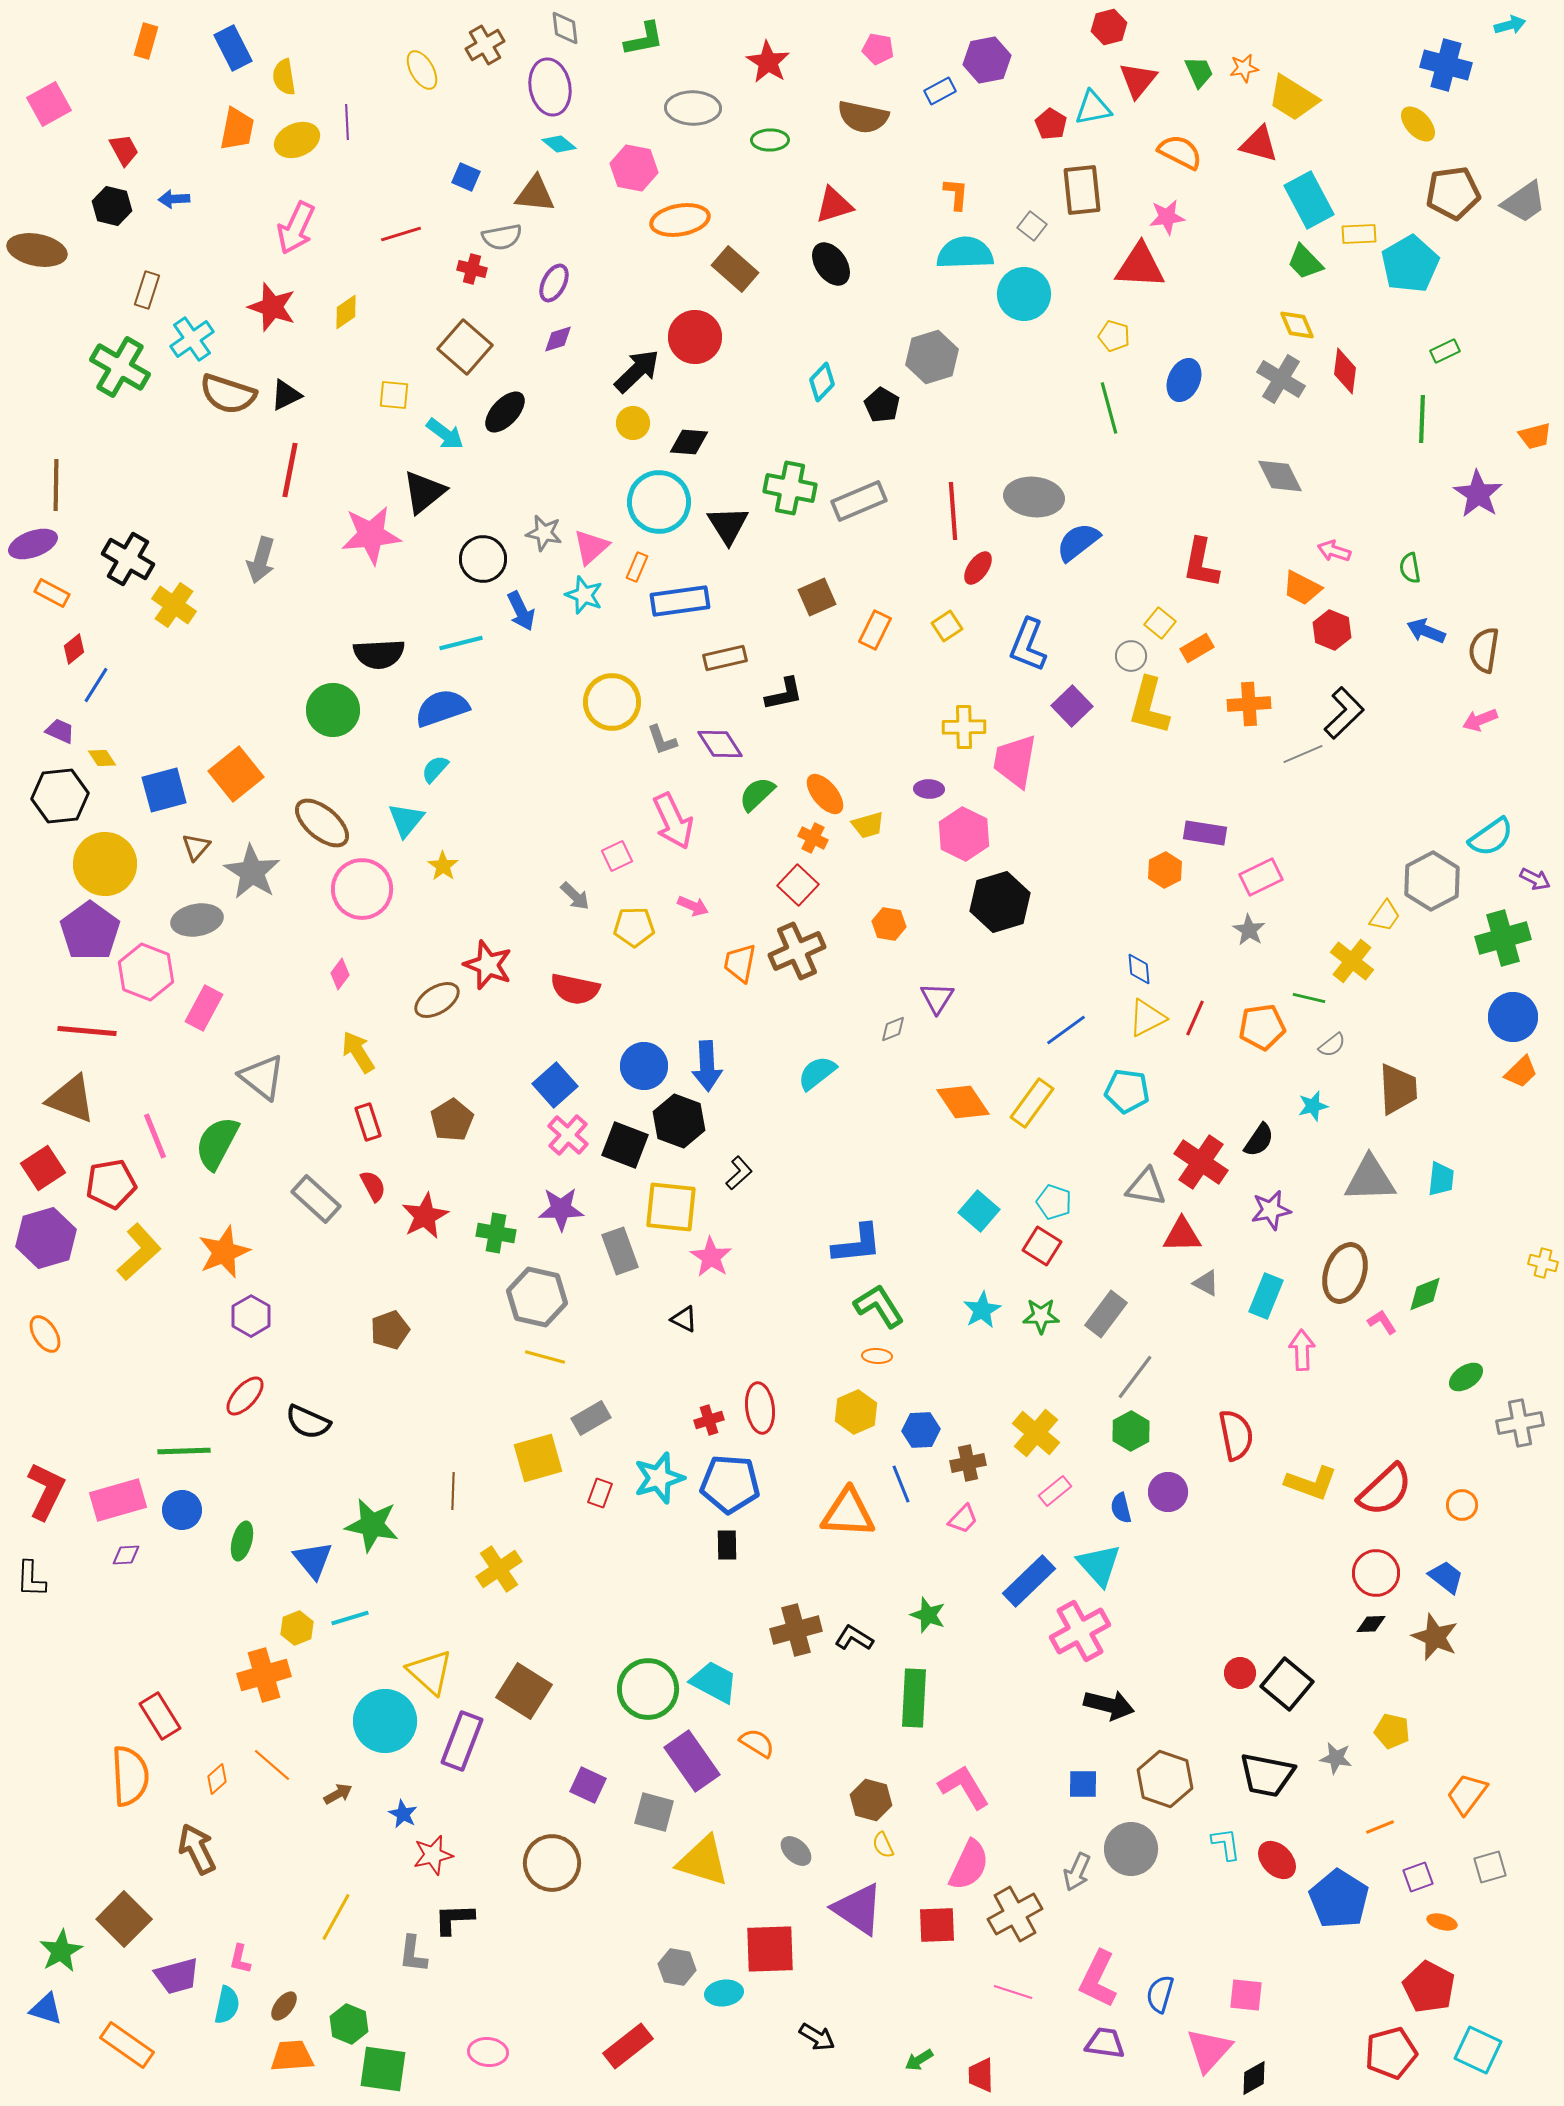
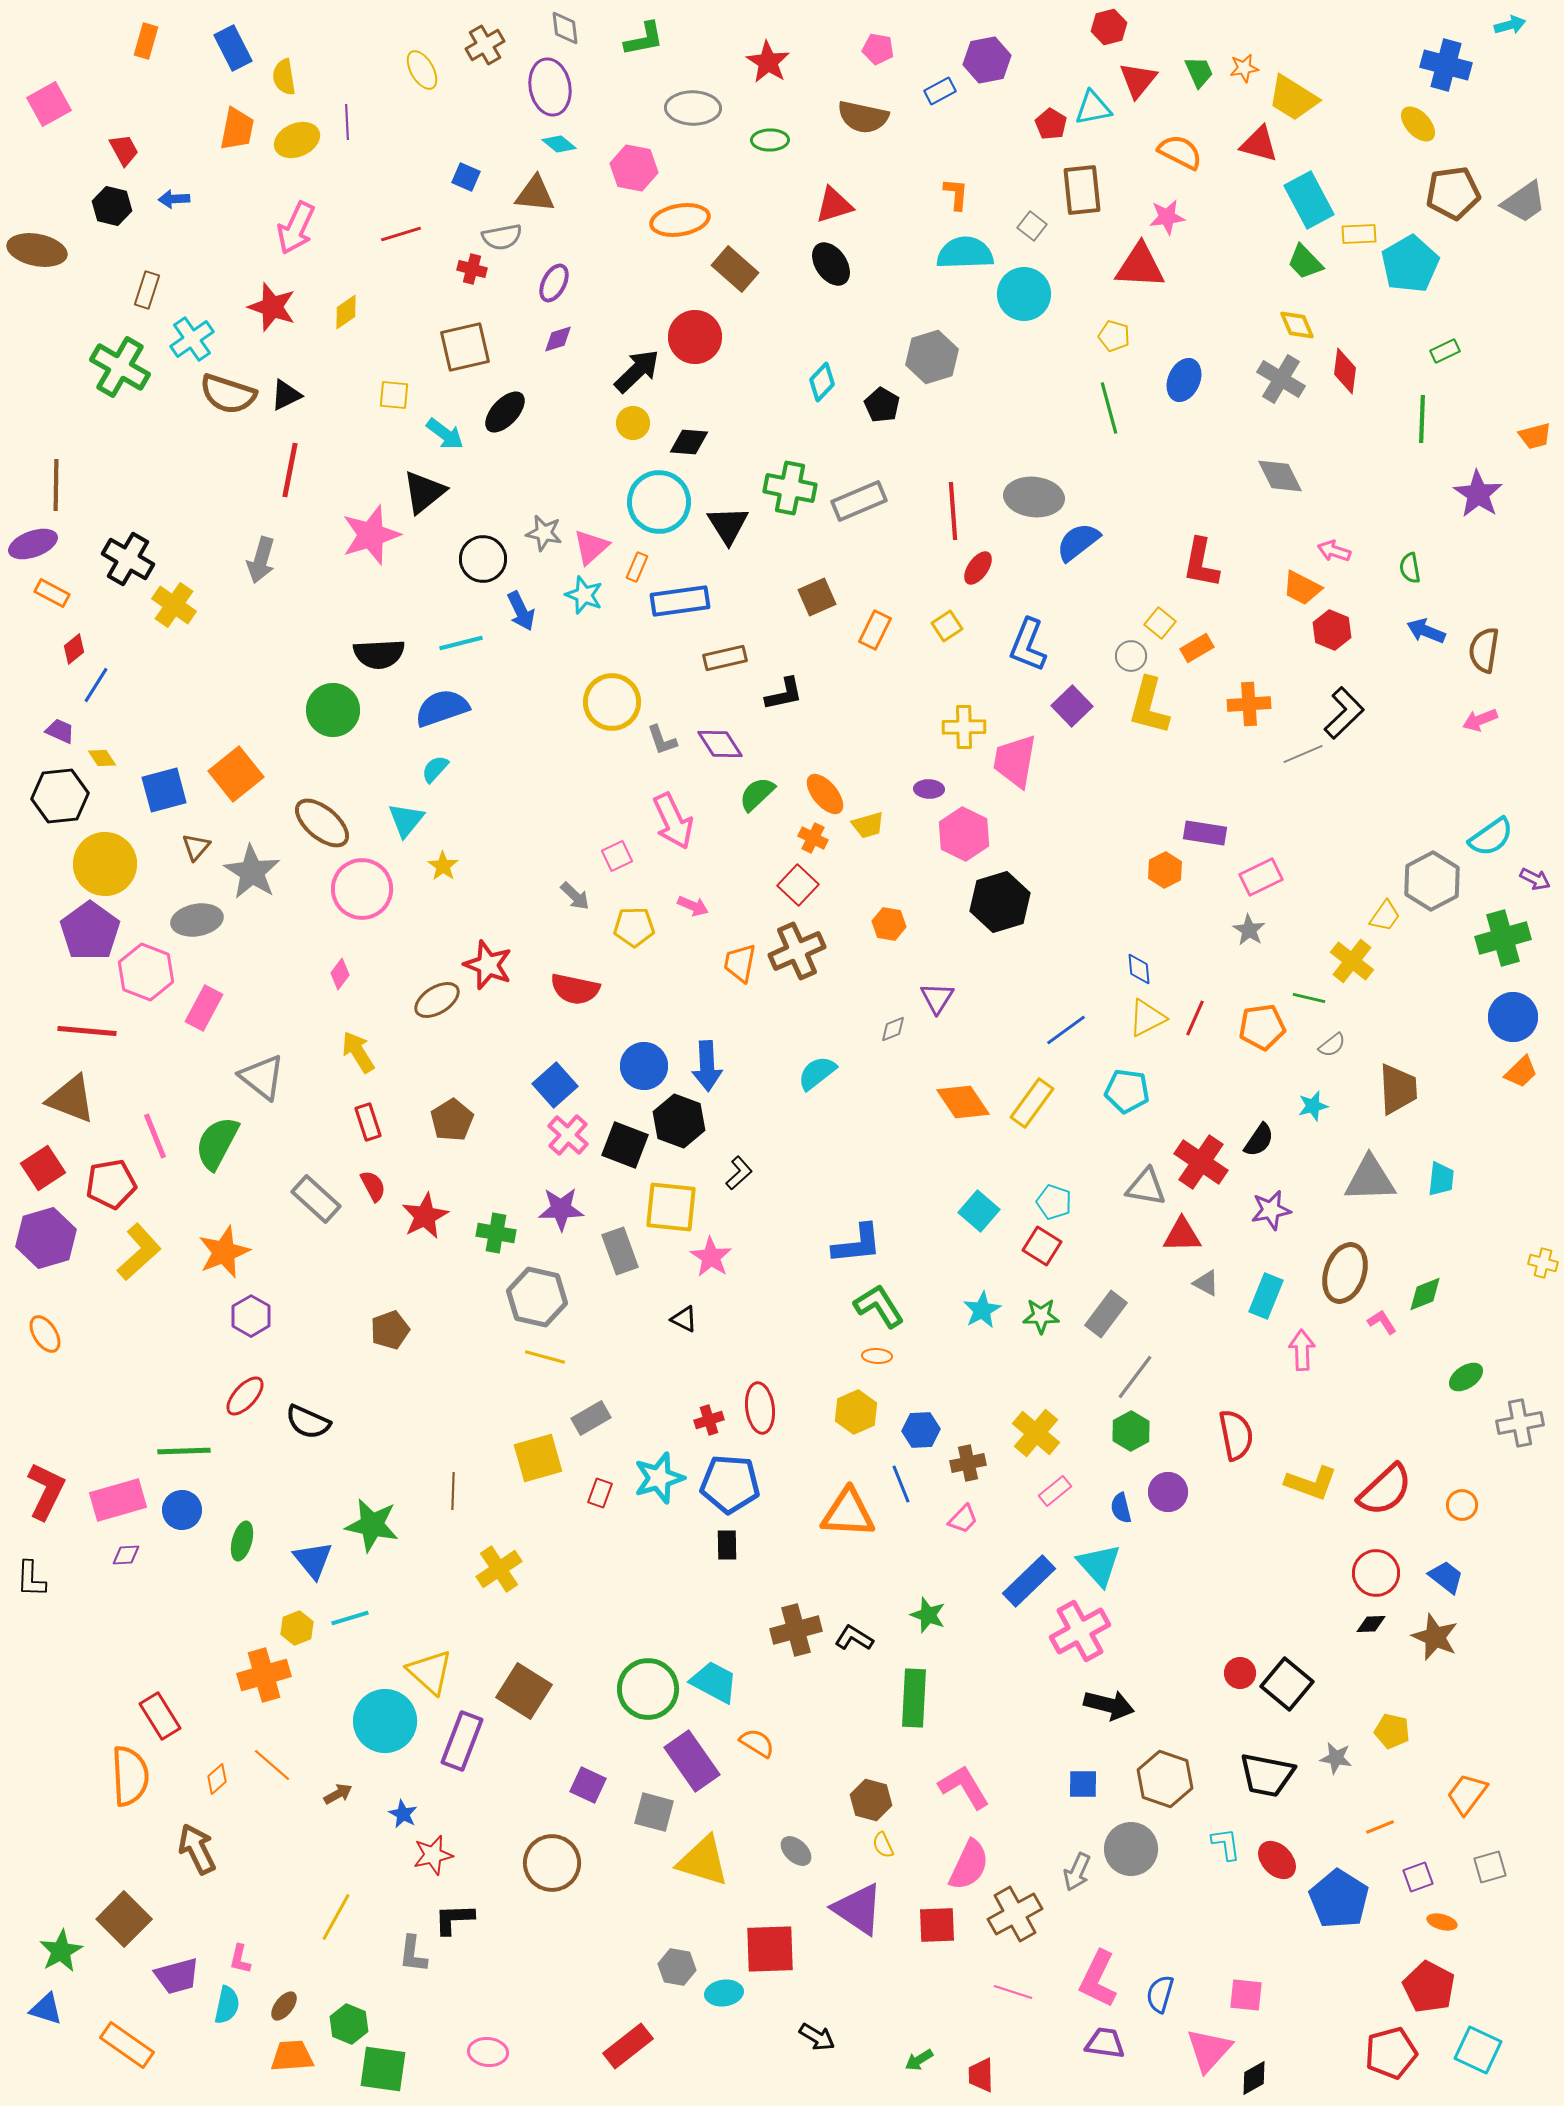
brown square at (465, 347): rotated 36 degrees clockwise
pink star at (371, 535): rotated 12 degrees counterclockwise
